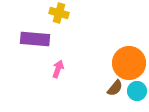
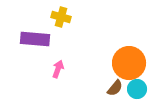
yellow cross: moved 2 px right, 4 px down
cyan circle: moved 2 px up
